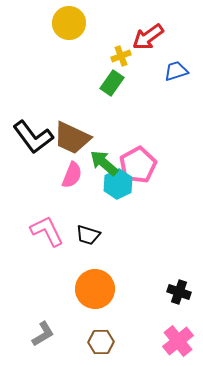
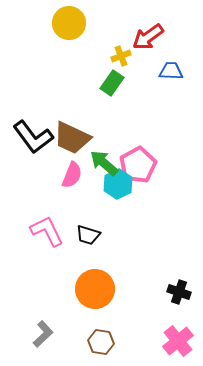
blue trapezoid: moved 5 px left; rotated 20 degrees clockwise
gray L-shape: rotated 12 degrees counterclockwise
brown hexagon: rotated 10 degrees clockwise
